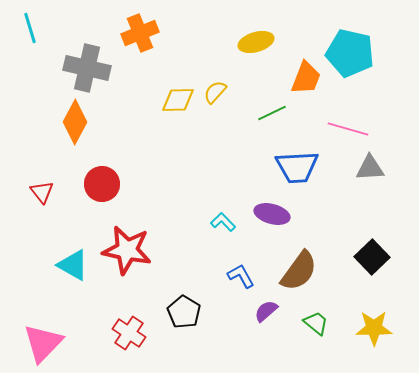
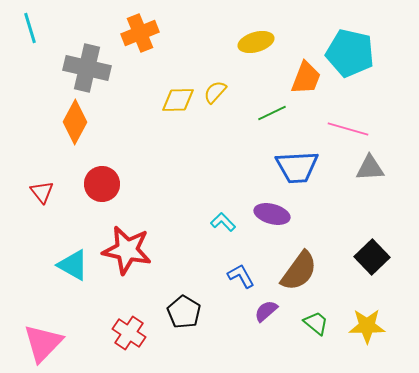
yellow star: moved 7 px left, 2 px up
